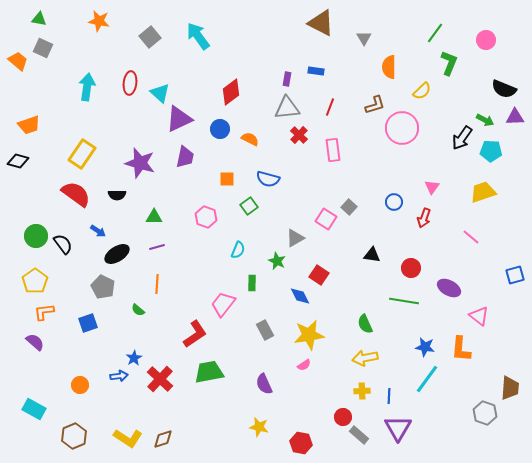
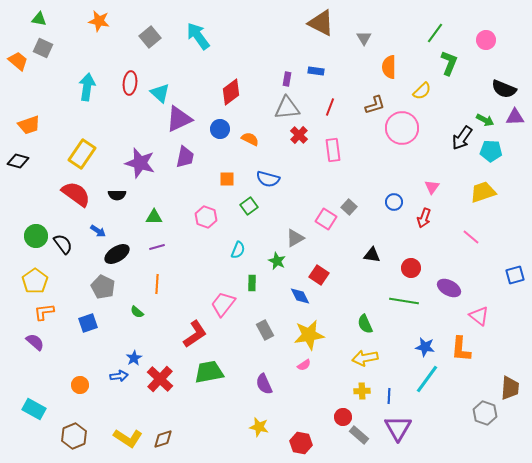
green semicircle at (138, 310): moved 1 px left, 2 px down
